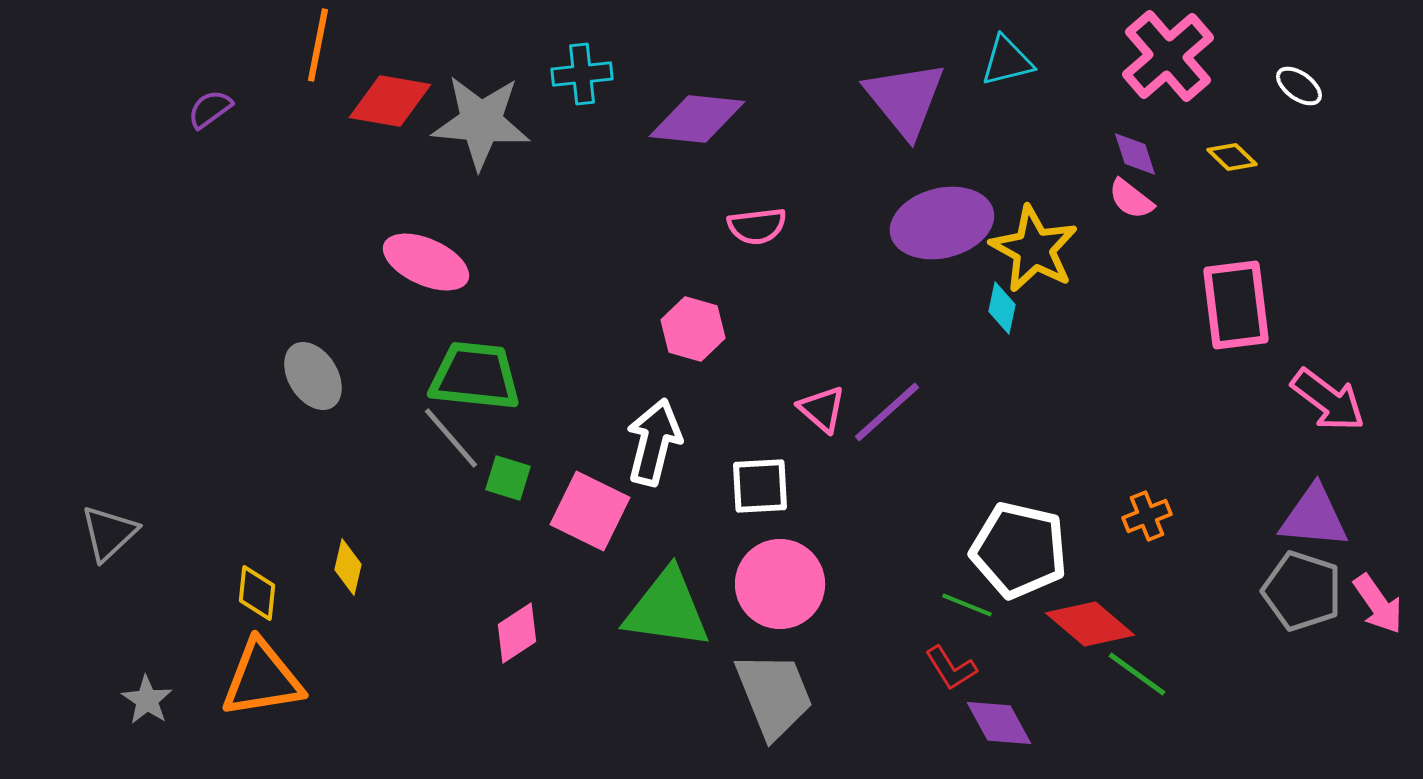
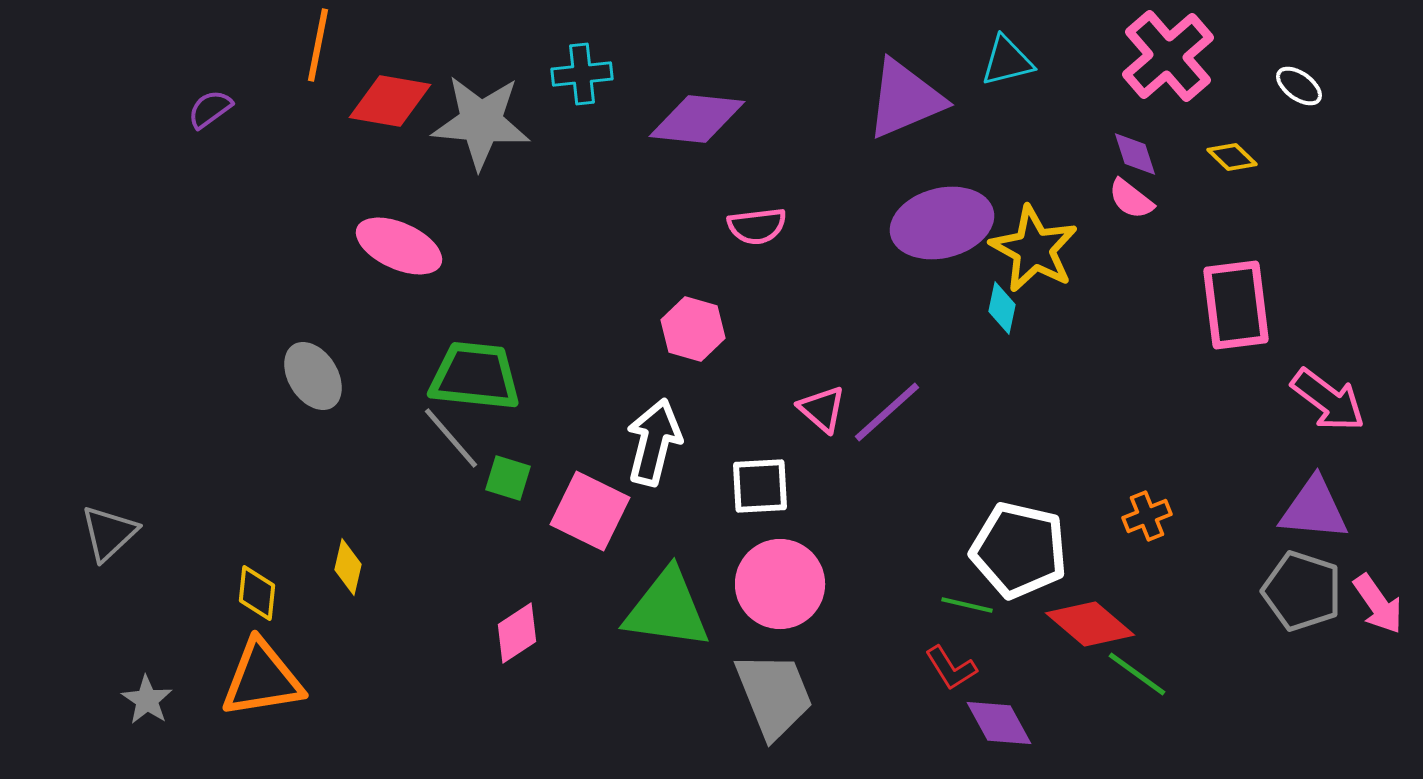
purple triangle at (905, 99): rotated 46 degrees clockwise
pink ellipse at (426, 262): moved 27 px left, 16 px up
purple triangle at (1314, 517): moved 8 px up
green line at (967, 605): rotated 9 degrees counterclockwise
